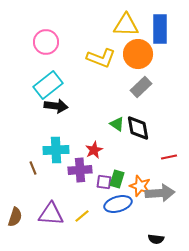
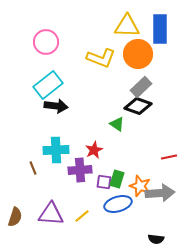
yellow triangle: moved 1 px right, 1 px down
black diamond: moved 22 px up; rotated 60 degrees counterclockwise
